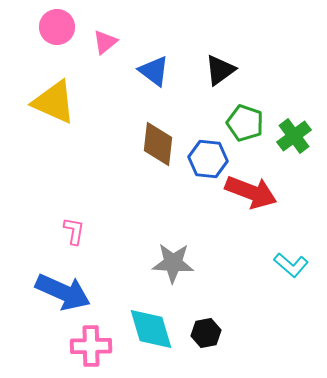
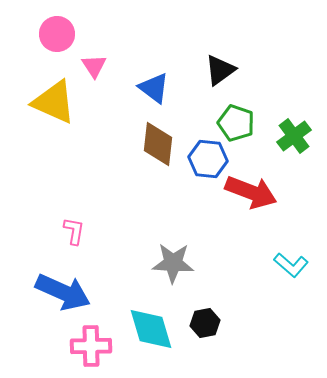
pink circle: moved 7 px down
pink triangle: moved 11 px left, 24 px down; rotated 24 degrees counterclockwise
blue triangle: moved 17 px down
green pentagon: moved 9 px left
black hexagon: moved 1 px left, 10 px up
